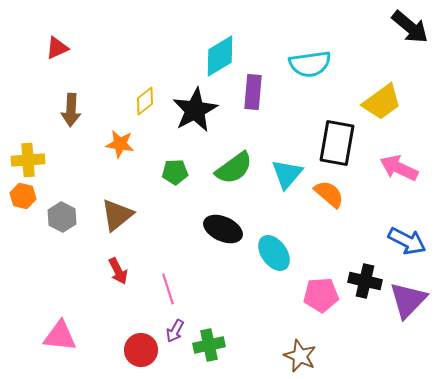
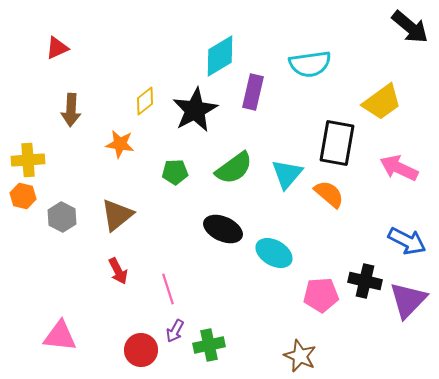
purple rectangle: rotated 8 degrees clockwise
cyan ellipse: rotated 24 degrees counterclockwise
